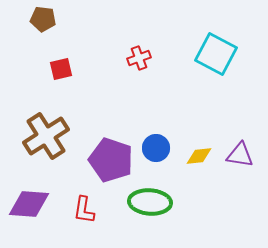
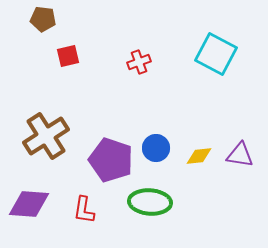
red cross: moved 4 px down
red square: moved 7 px right, 13 px up
